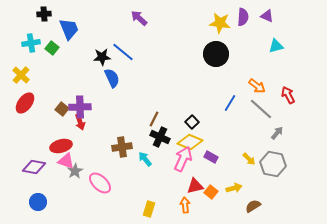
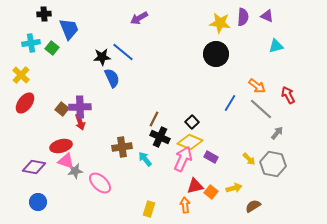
purple arrow at (139, 18): rotated 72 degrees counterclockwise
gray star at (75, 171): rotated 21 degrees clockwise
